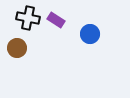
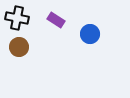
black cross: moved 11 px left
brown circle: moved 2 px right, 1 px up
